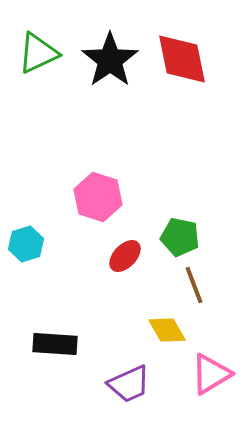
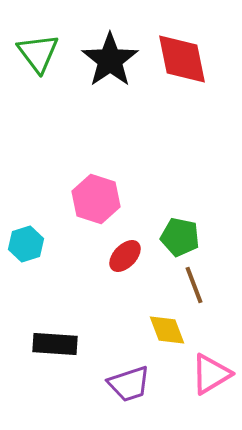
green triangle: rotated 42 degrees counterclockwise
pink hexagon: moved 2 px left, 2 px down
yellow diamond: rotated 9 degrees clockwise
purple trapezoid: rotated 6 degrees clockwise
